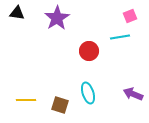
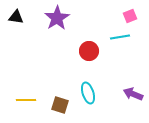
black triangle: moved 1 px left, 4 px down
